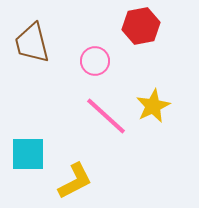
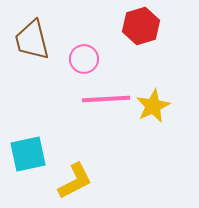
red hexagon: rotated 6 degrees counterclockwise
brown trapezoid: moved 3 px up
pink circle: moved 11 px left, 2 px up
pink line: moved 17 px up; rotated 45 degrees counterclockwise
cyan square: rotated 12 degrees counterclockwise
